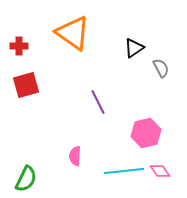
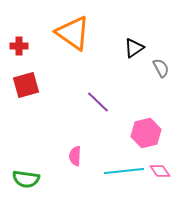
purple line: rotated 20 degrees counterclockwise
green semicircle: rotated 72 degrees clockwise
